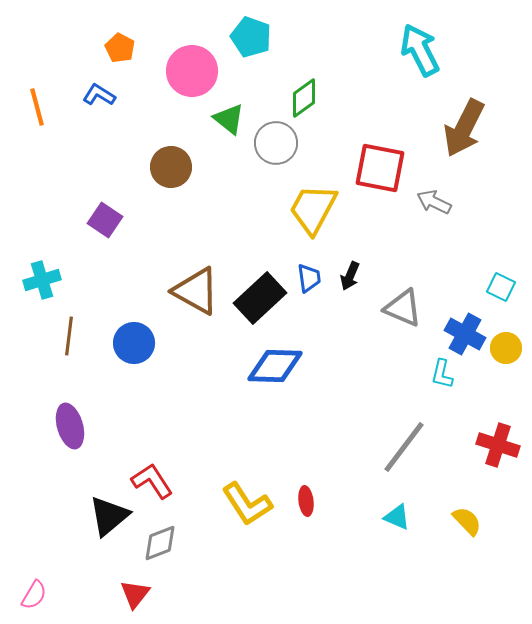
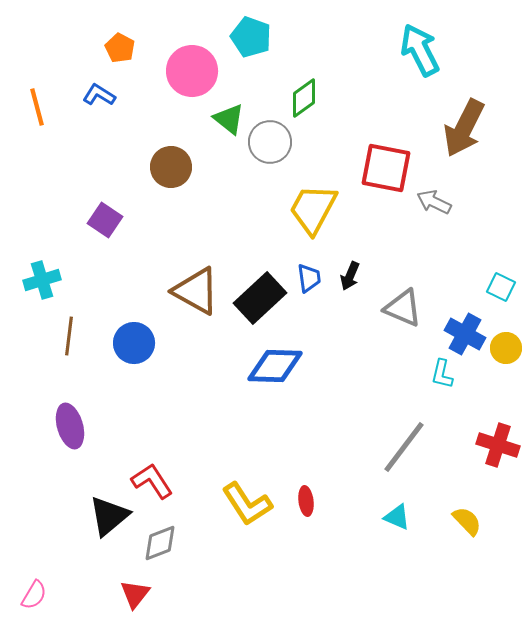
gray circle: moved 6 px left, 1 px up
red square: moved 6 px right
